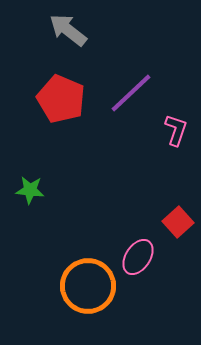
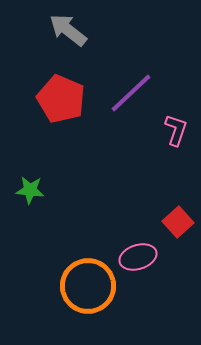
pink ellipse: rotated 39 degrees clockwise
